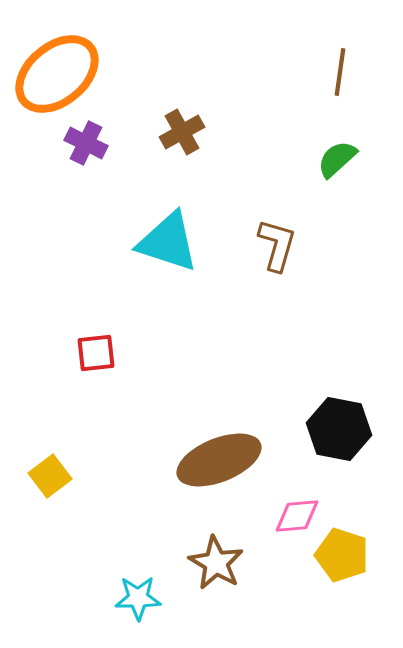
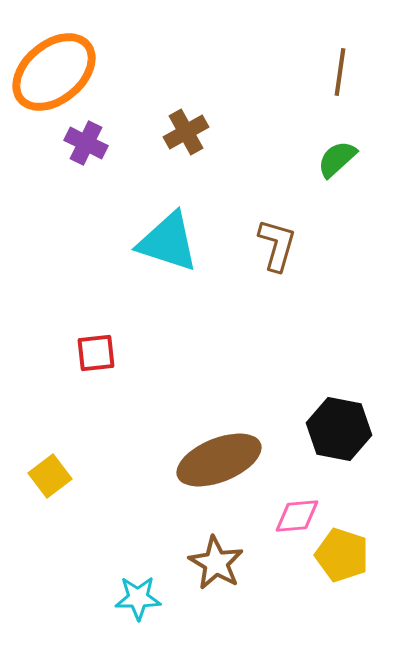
orange ellipse: moved 3 px left, 2 px up
brown cross: moved 4 px right
